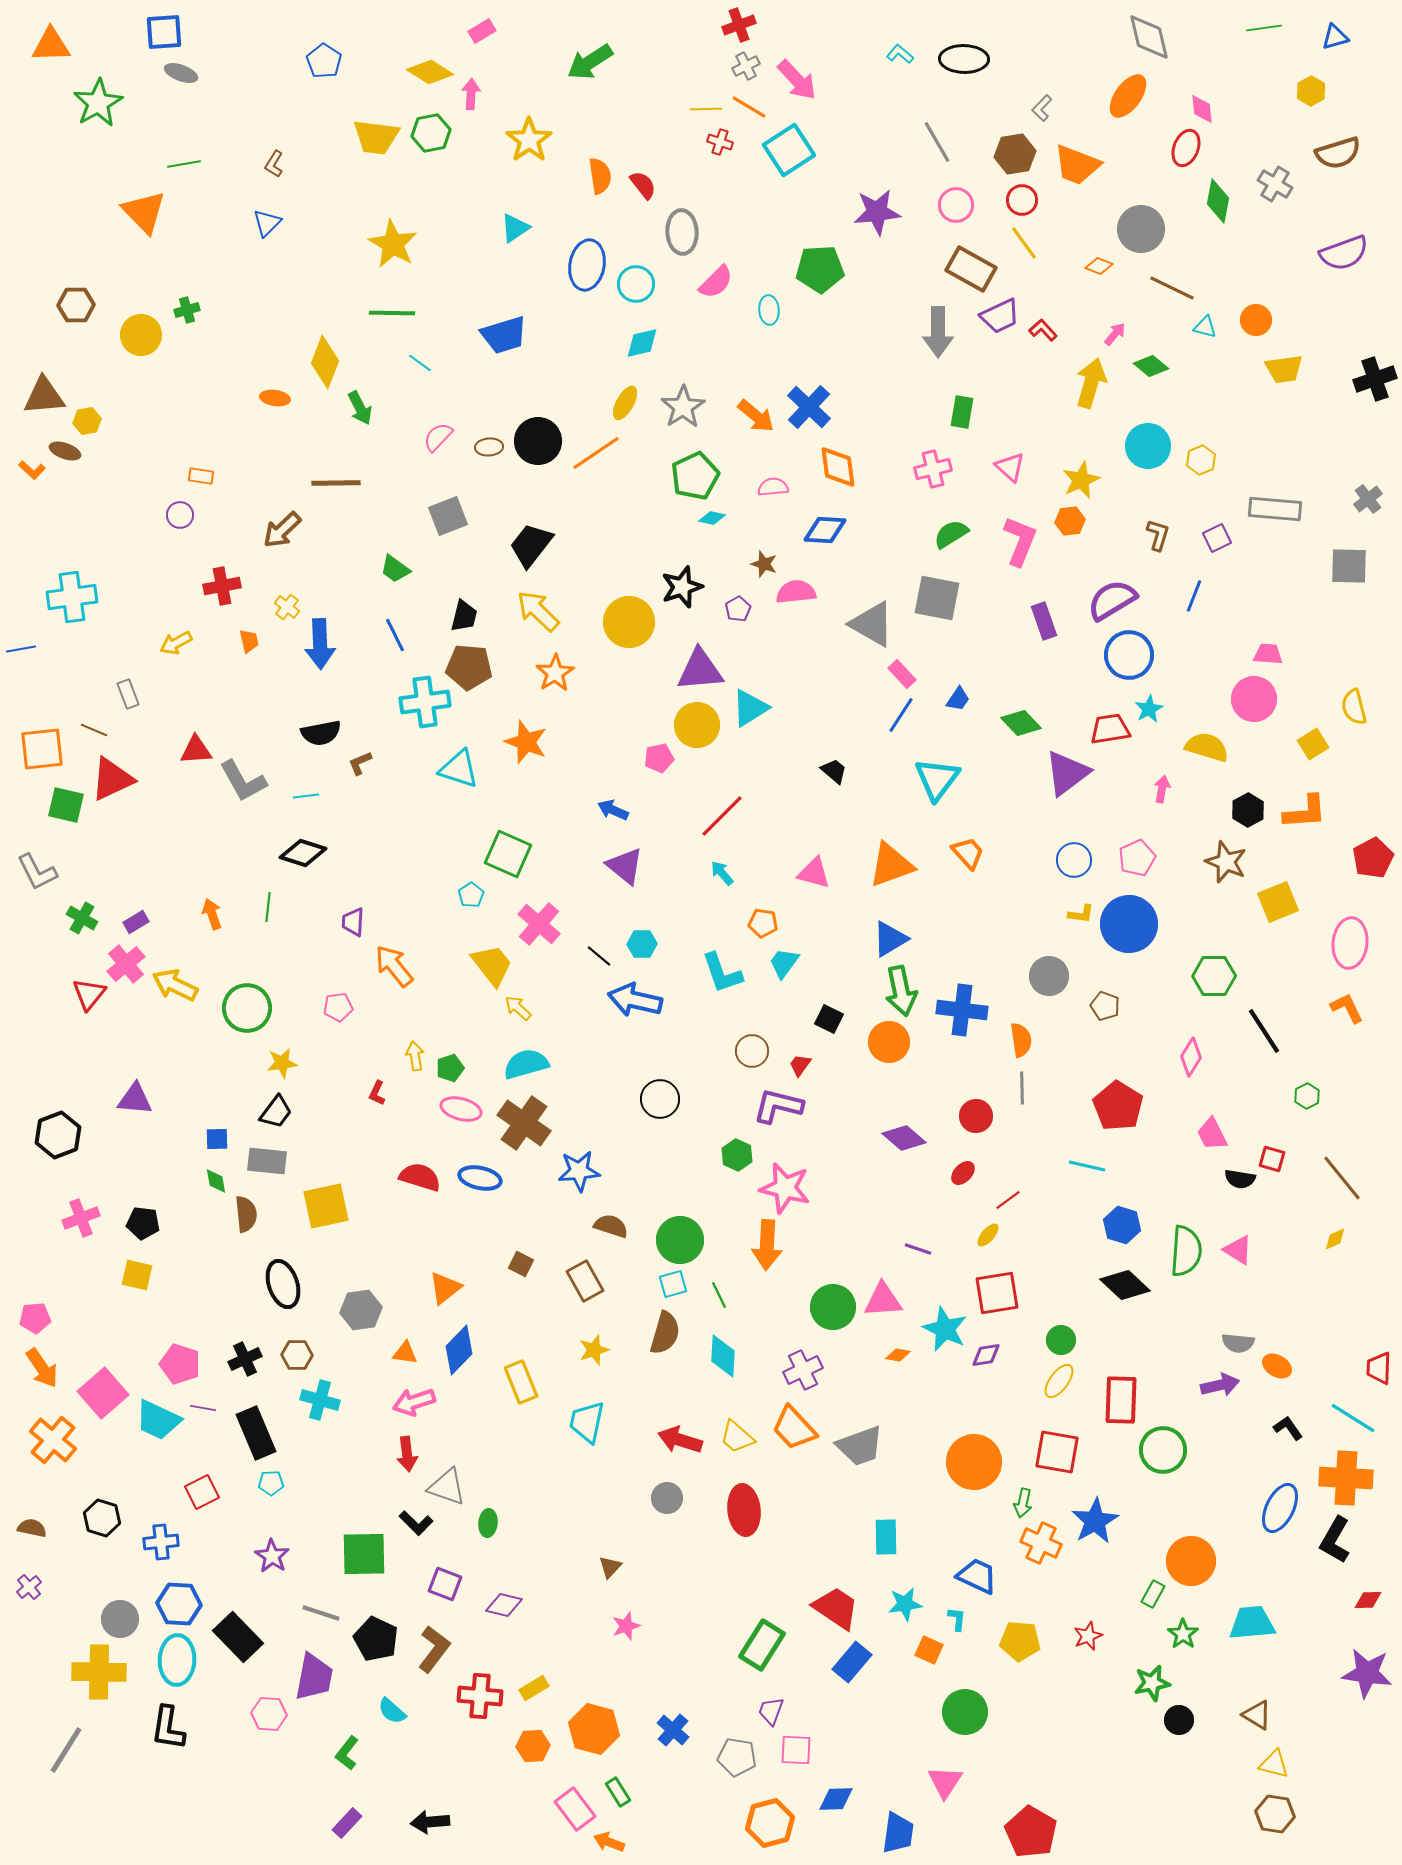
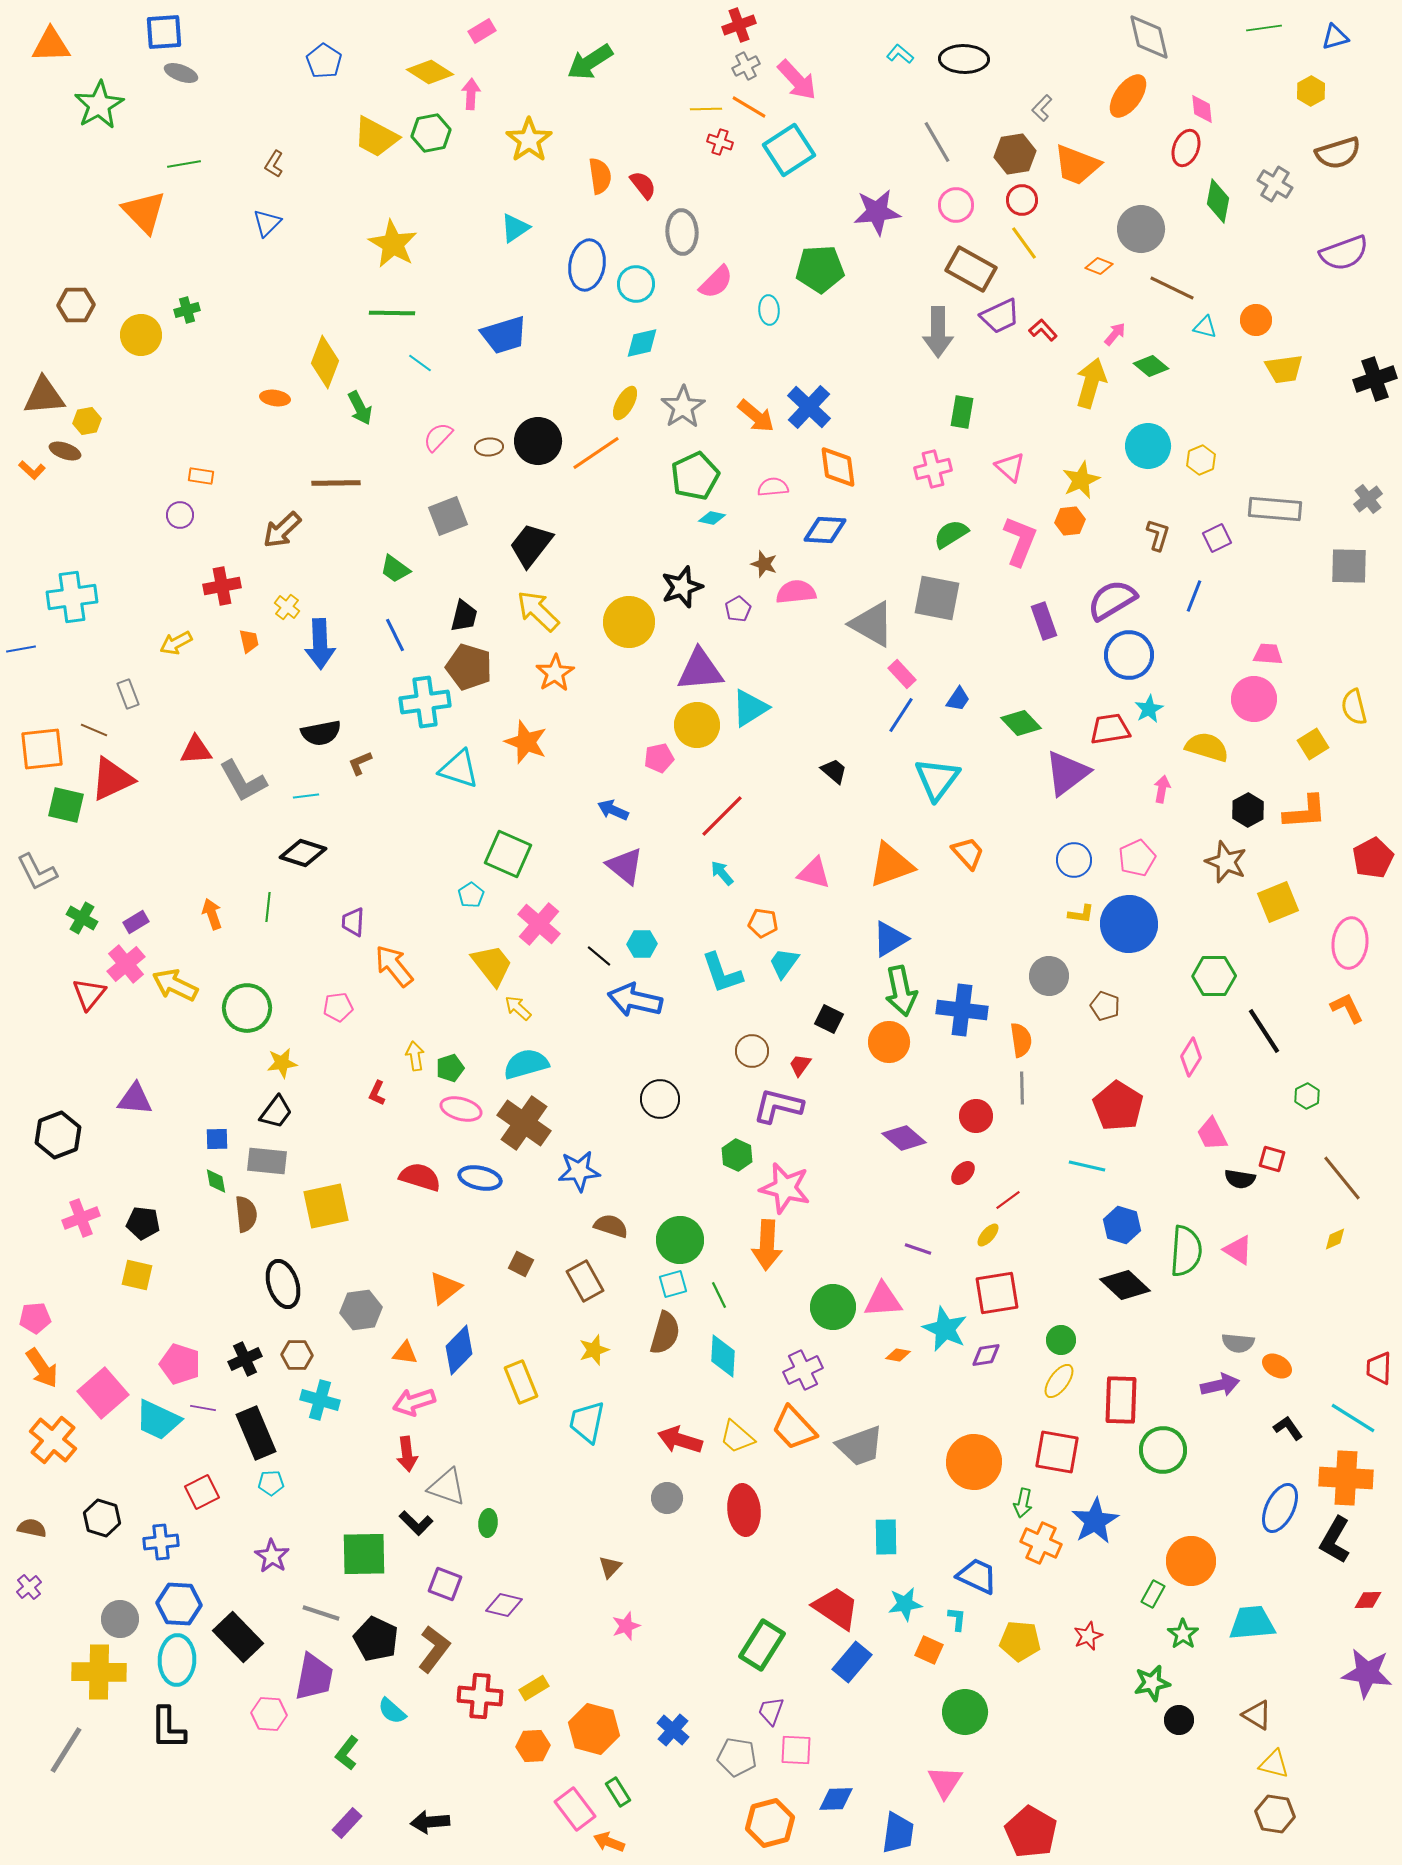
green star at (98, 103): moved 1 px right, 2 px down
yellow trapezoid at (376, 137): rotated 21 degrees clockwise
brown pentagon at (469, 667): rotated 12 degrees clockwise
black L-shape at (168, 1728): rotated 9 degrees counterclockwise
